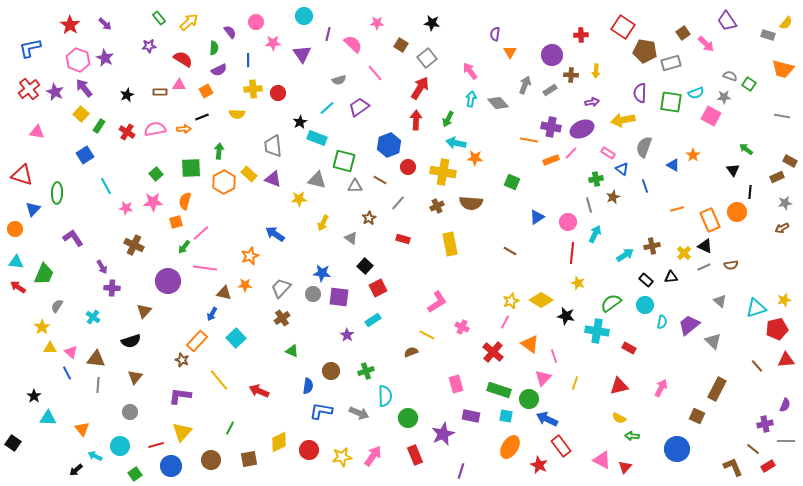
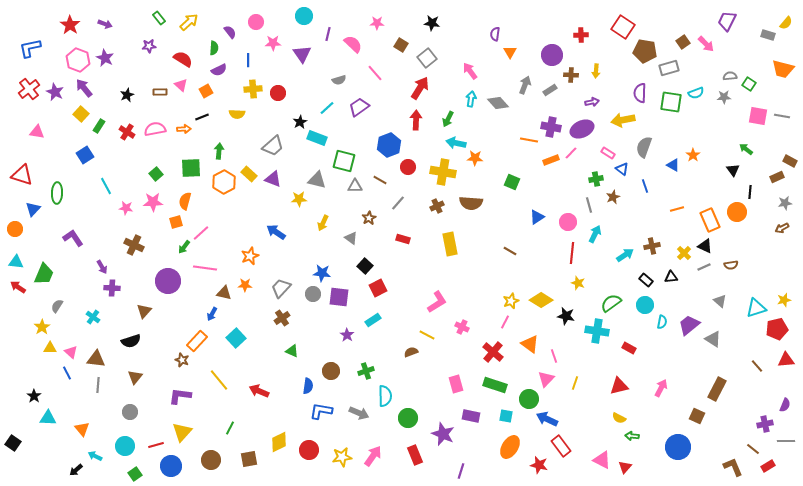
purple trapezoid at (727, 21): rotated 60 degrees clockwise
purple arrow at (105, 24): rotated 24 degrees counterclockwise
brown square at (683, 33): moved 9 px down
gray rectangle at (671, 63): moved 2 px left, 5 px down
gray semicircle at (730, 76): rotated 24 degrees counterclockwise
pink triangle at (179, 85): moved 2 px right; rotated 40 degrees clockwise
pink square at (711, 116): moved 47 px right; rotated 18 degrees counterclockwise
gray trapezoid at (273, 146): rotated 125 degrees counterclockwise
blue arrow at (275, 234): moved 1 px right, 2 px up
gray triangle at (713, 341): moved 2 px up; rotated 12 degrees counterclockwise
pink triangle at (543, 378): moved 3 px right, 1 px down
green rectangle at (499, 390): moved 4 px left, 5 px up
purple star at (443, 434): rotated 25 degrees counterclockwise
cyan circle at (120, 446): moved 5 px right
blue circle at (677, 449): moved 1 px right, 2 px up
red star at (539, 465): rotated 12 degrees counterclockwise
